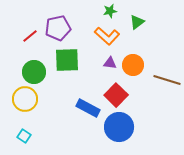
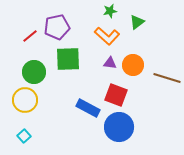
purple pentagon: moved 1 px left, 1 px up
green square: moved 1 px right, 1 px up
brown line: moved 2 px up
red square: rotated 25 degrees counterclockwise
yellow circle: moved 1 px down
cyan square: rotated 16 degrees clockwise
